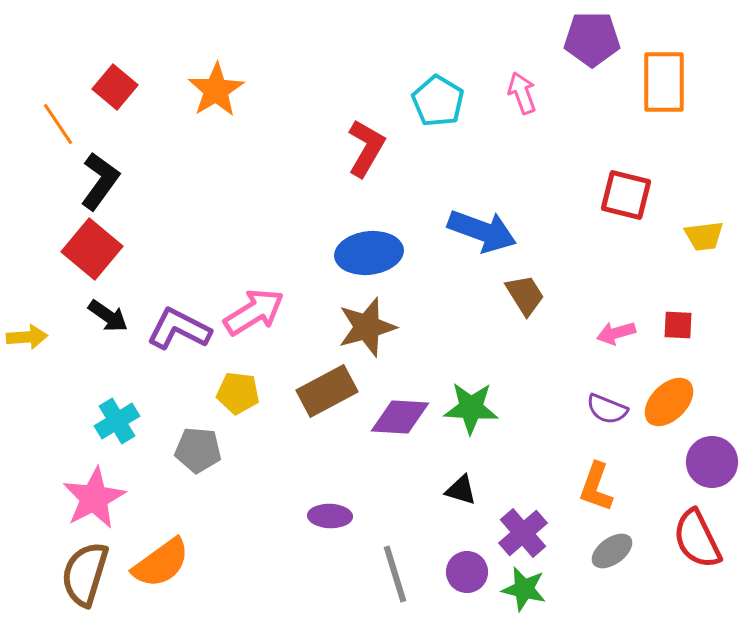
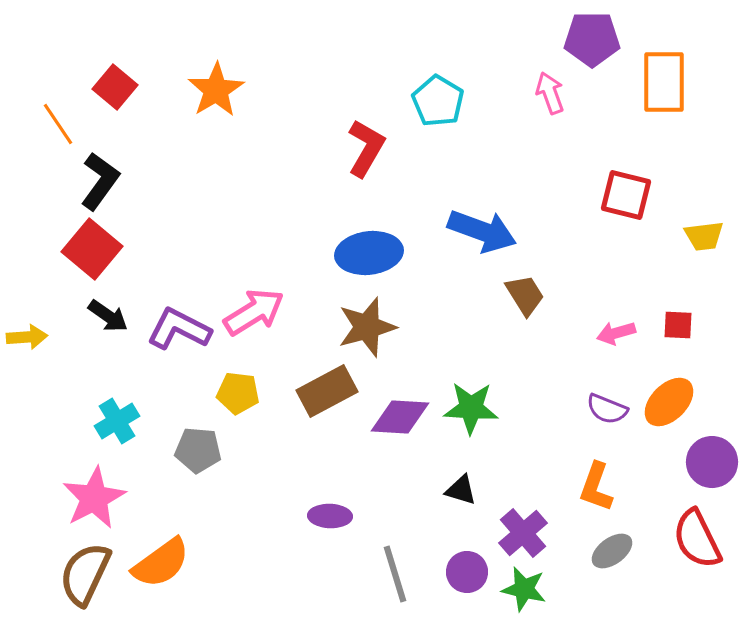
pink arrow at (522, 93): moved 28 px right
brown semicircle at (85, 574): rotated 8 degrees clockwise
